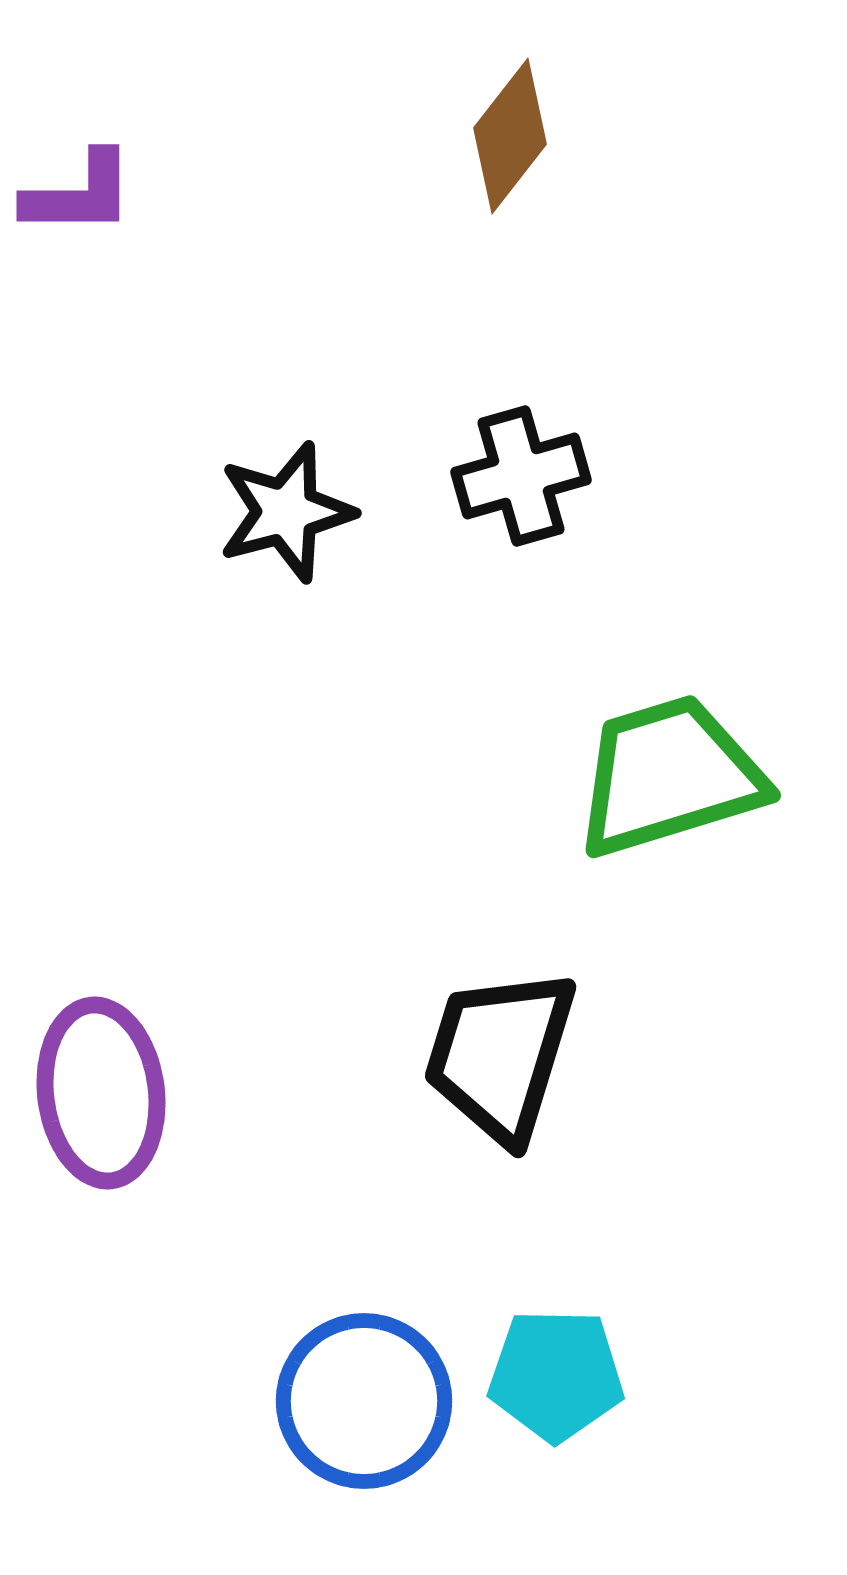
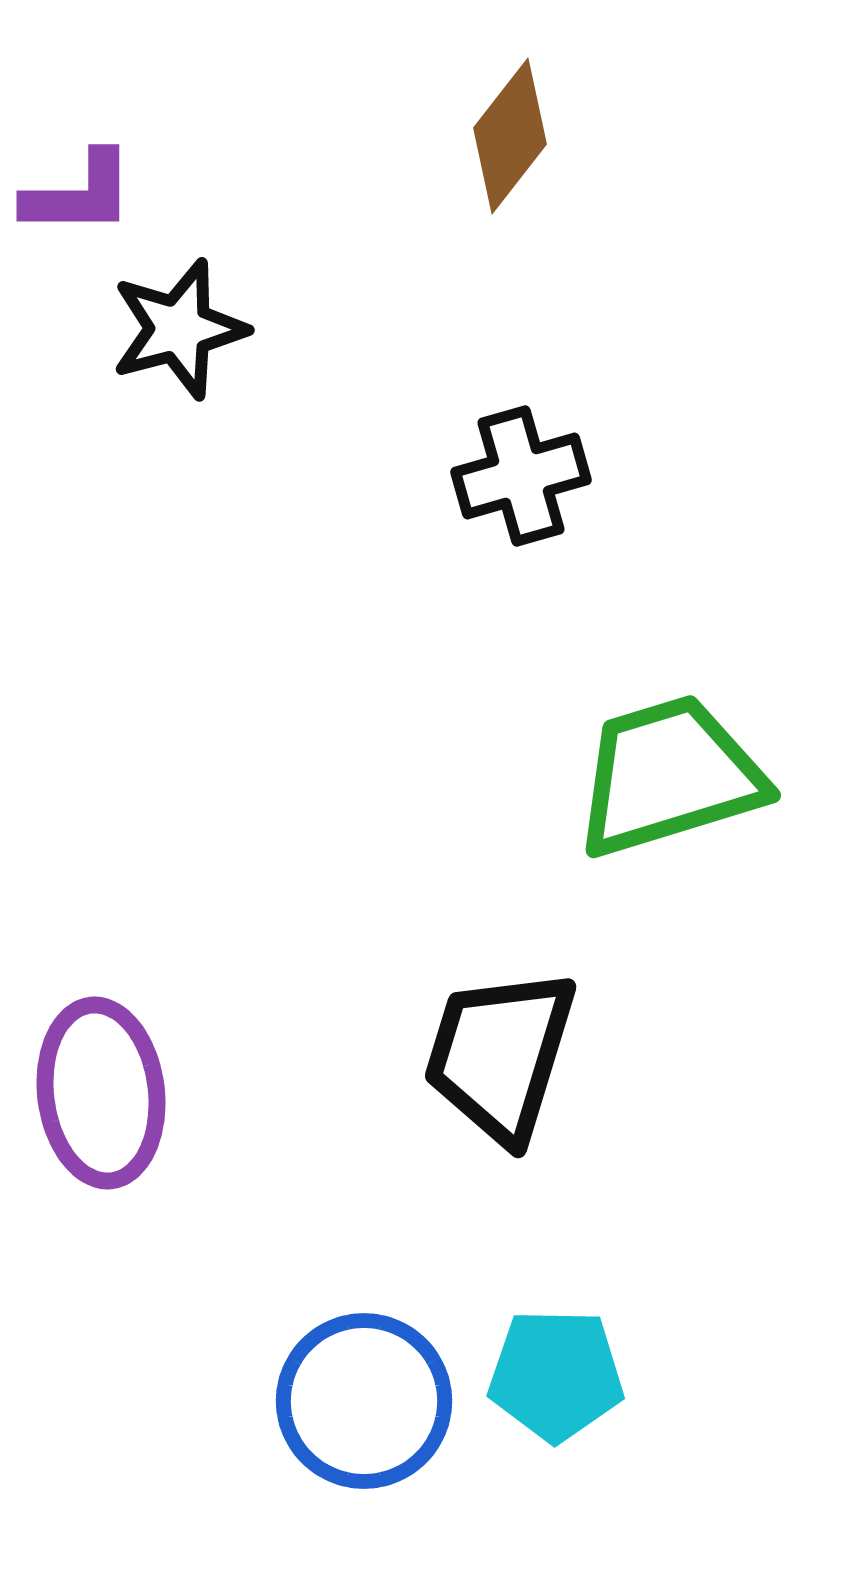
black star: moved 107 px left, 183 px up
